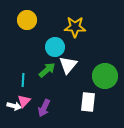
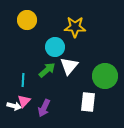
white triangle: moved 1 px right, 1 px down
